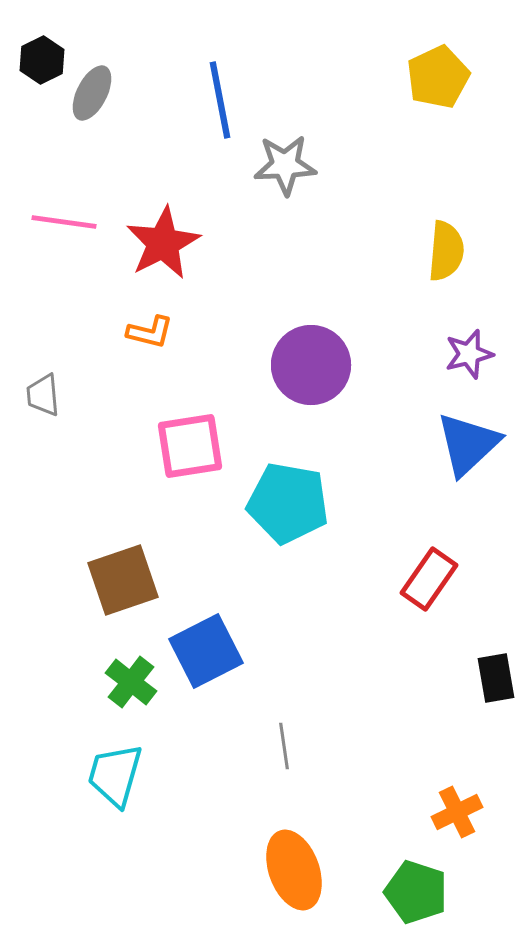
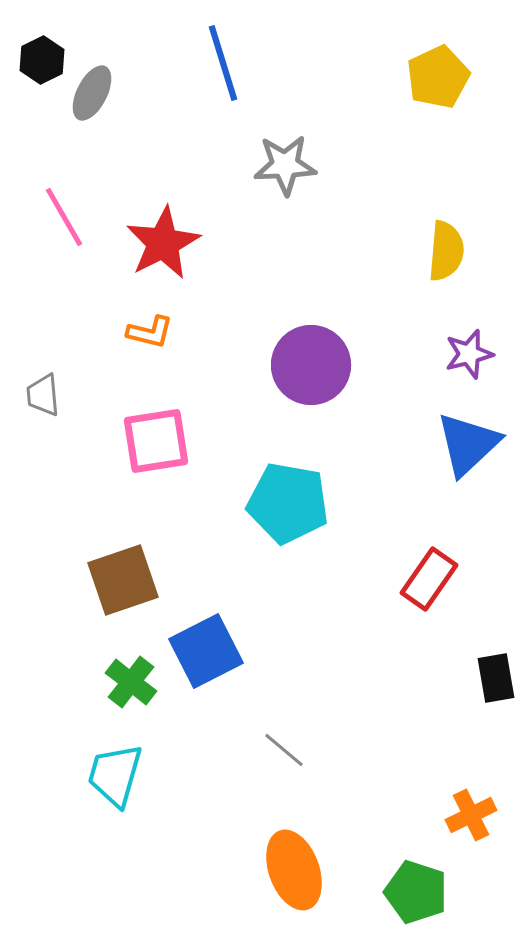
blue line: moved 3 px right, 37 px up; rotated 6 degrees counterclockwise
pink line: moved 5 px up; rotated 52 degrees clockwise
pink square: moved 34 px left, 5 px up
gray line: moved 4 px down; rotated 42 degrees counterclockwise
orange cross: moved 14 px right, 3 px down
